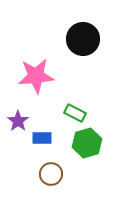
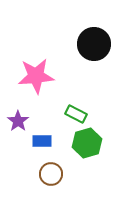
black circle: moved 11 px right, 5 px down
green rectangle: moved 1 px right, 1 px down
blue rectangle: moved 3 px down
